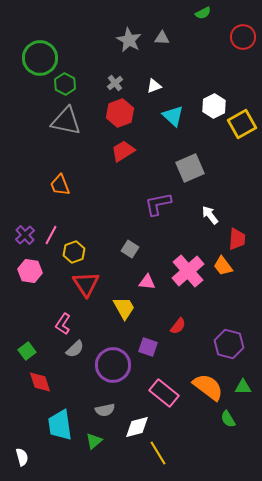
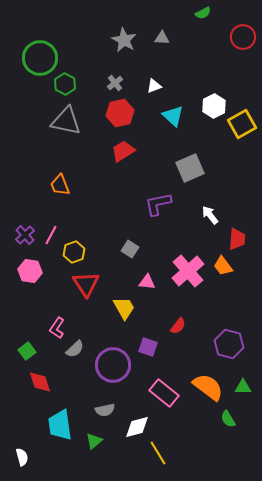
gray star at (129, 40): moved 5 px left
red hexagon at (120, 113): rotated 8 degrees clockwise
pink L-shape at (63, 324): moved 6 px left, 4 px down
